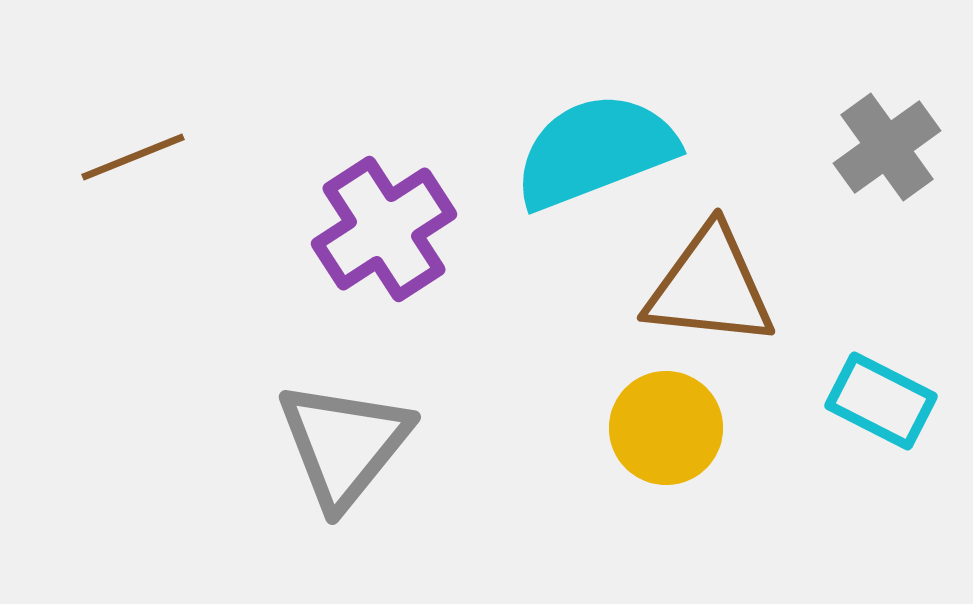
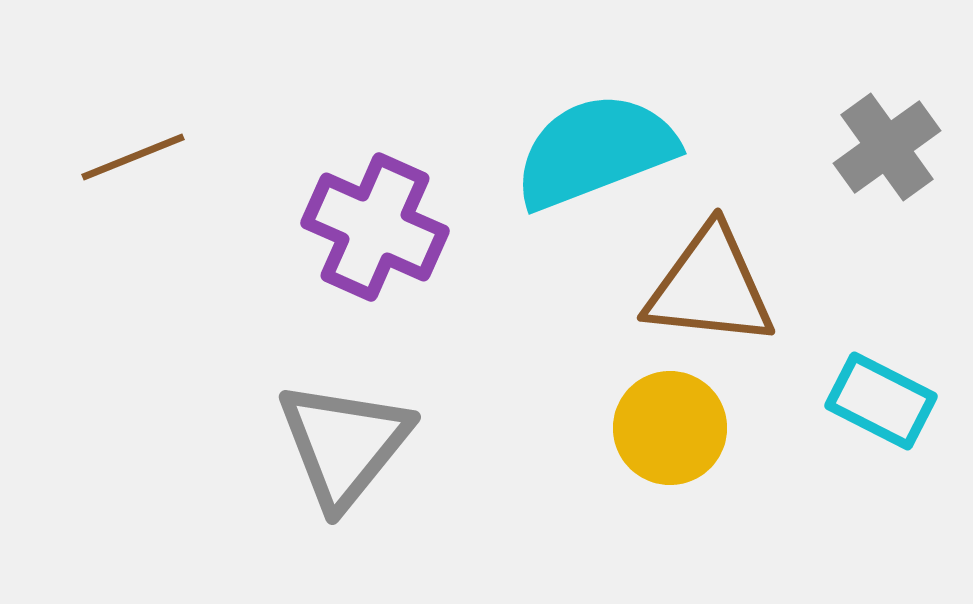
purple cross: moved 9 px left, 2 px up; rotated 33 degrees counterclockwise
yellow circle: moved 4 px right
